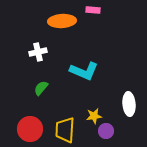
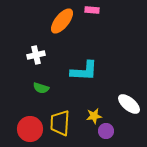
pink rectangle: moved 1 px left
orange ellipse: rotated 48 degrees counterclockwise
white cross: moved 2 px left, 3 px down
cyan L-shape: rotated 20 degrees counterclockwise
green semicircle: rotated 112 degrees counterclockwise
white ellipse: rotated 45 degrees counterclockwise
yellow trapezoid: moved 5 px left, 7 px up
